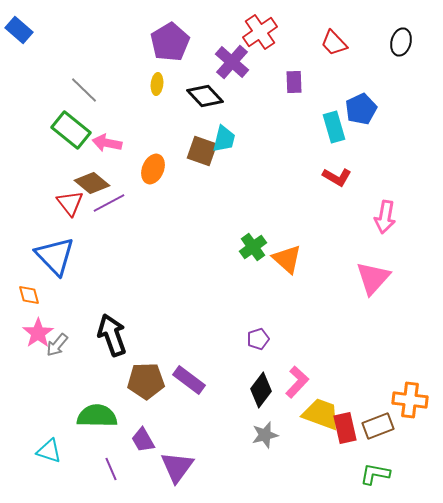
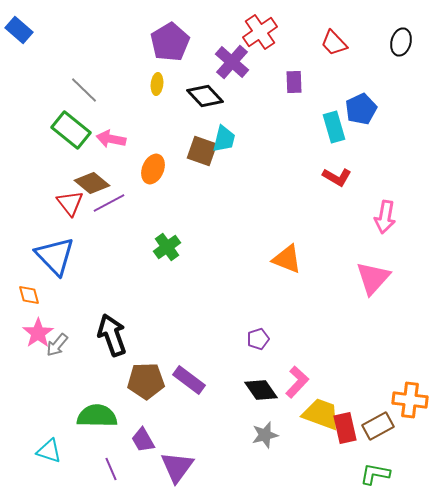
pink arrow at (107, 143): moved 4 px right, 4 px up
green cross at (253, 247): moved 86 px left
orange triangle at (287, 259): rotated 20 degrees counterclockwise
black diamond at (261, 390): rotated 72 degrees counterclockwise
brown rectangle at (378, 426): rotated 8 degrees counterclockwise
